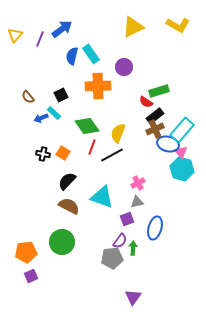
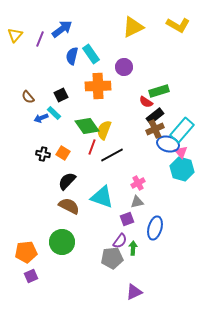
yellow semicircle at (118, 133): moved 14 px left, 3 px up
purple triangle at (133, 297): moved 1 px right, 5 px up; rotated 30 degrees clockwise
